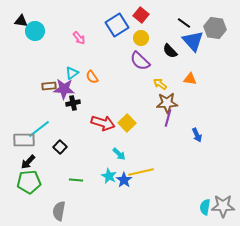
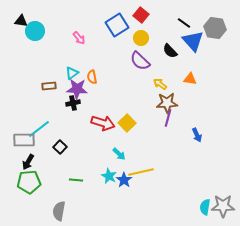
orange semicircle: rotated 24 degrees clockwise
purple star: moved 13 px right
black arrow: rotated 14 degrees counterclockwise
